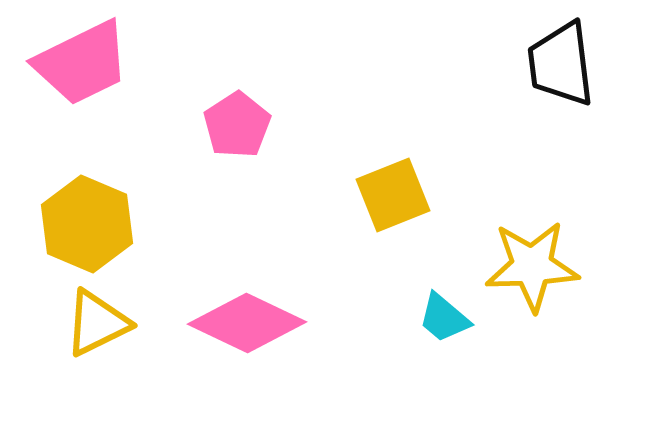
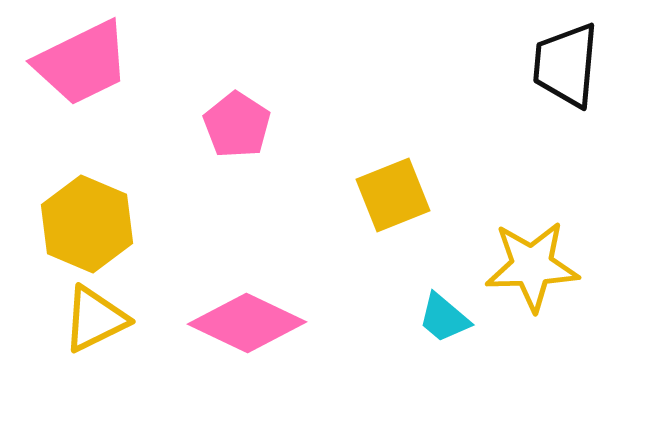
black trapezoid: moved 5 px right, 1 px down; rotated 12 degrees clockwise
pink pentagon: rotated 6 degrees counterclockwise
yellow triangle: moved 2 px left, 4 px up
